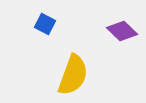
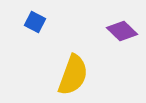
blue square: moved 10 px left, 2 px up
